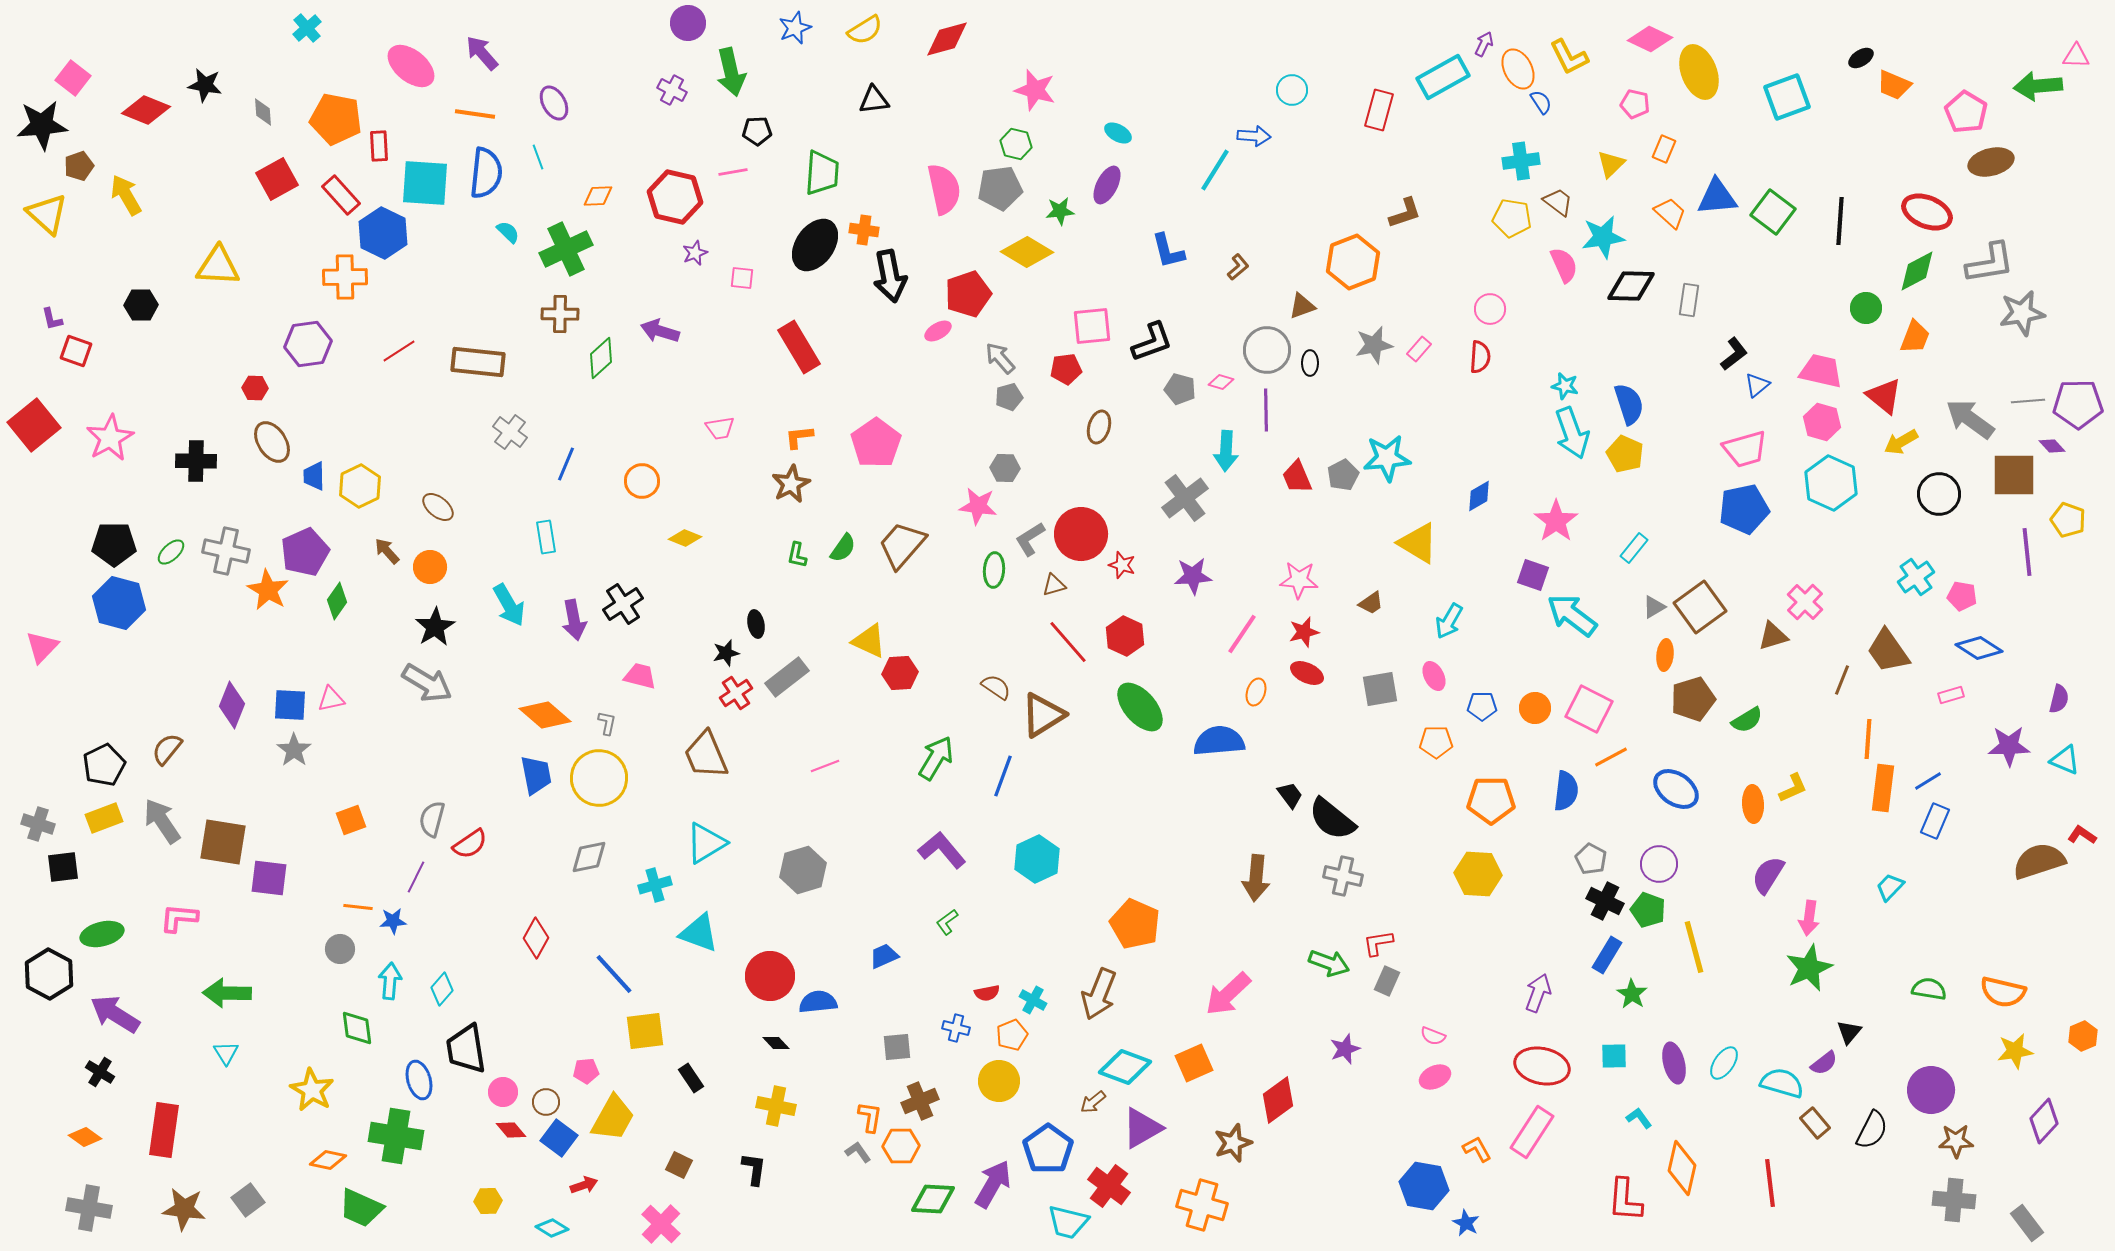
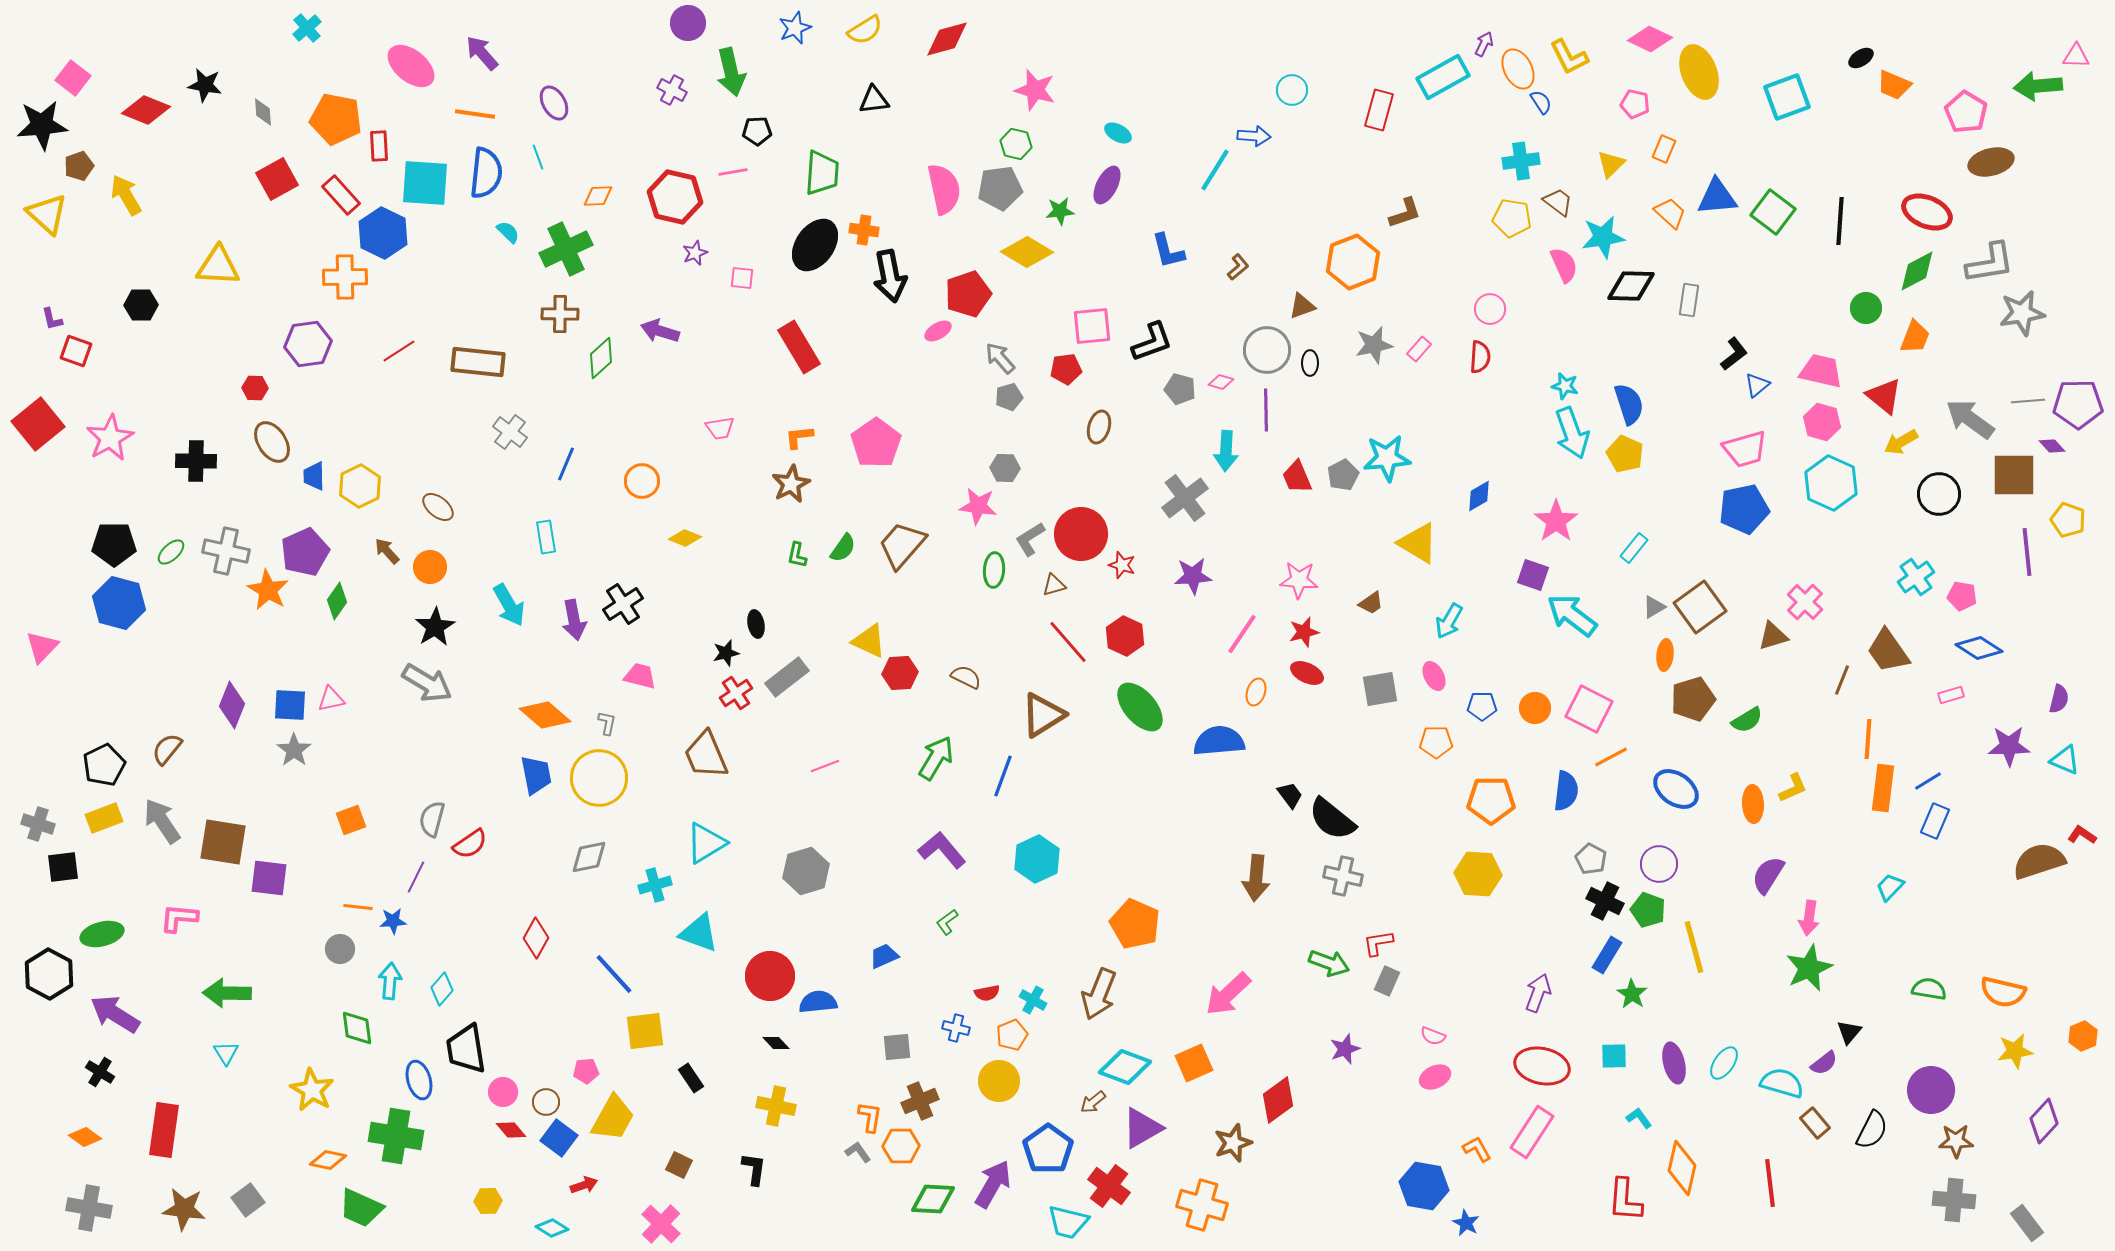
red square at (34, 425): moved 4 px right, 1 px up
brown semicircle at (996, 687): moved 30 px left, 10 px up; rotated 8 degrees counterclockwise
gray hexagon at (803, 870): moved 3 px right, 1 px down
